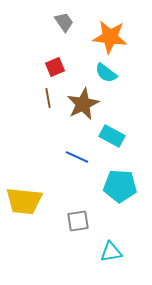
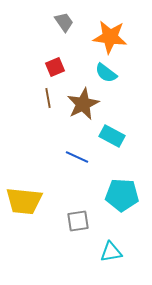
cyan pentagon: moved 2 px right, 9 px down
